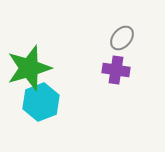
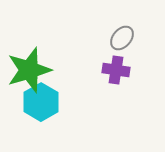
green star: moved 2 px down
cyan hexagon: rotated 9 degrees counterclockwise
